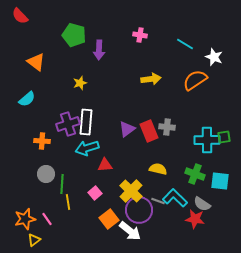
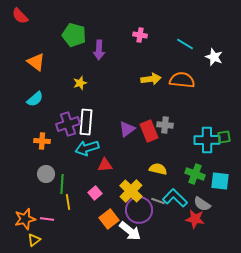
orange semicircle: moved 13 px left; rotated 40 degrees clockwise
cyan semicircle: moved 8 px right
gray cross: moved 2 px left, 2 px up
pink line: rotated 48 degrees counterclockwise
